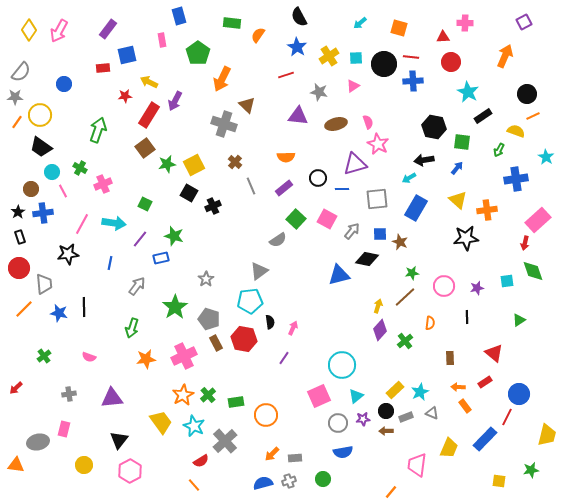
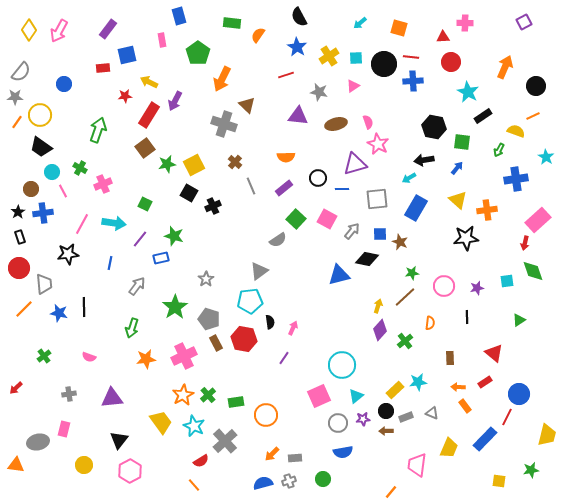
orange arrow at (505, 56): moved 11 px down
black circle at (527, 94): moved 9 px right, 8 px up
cyan star at (420, 392): moved 2 px left, 10 px up; rotated 18 degrees clockwise
